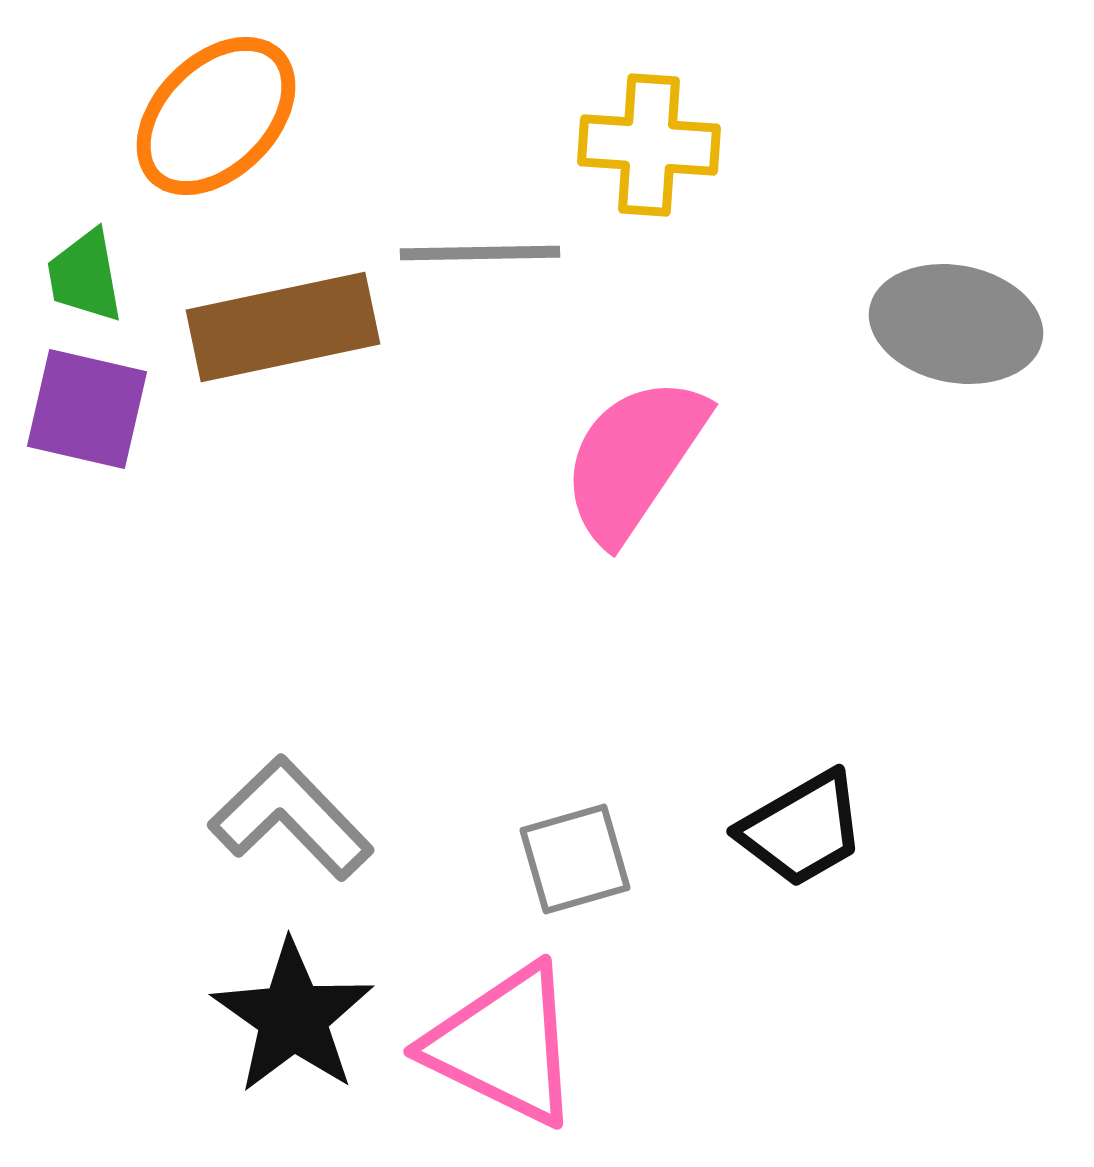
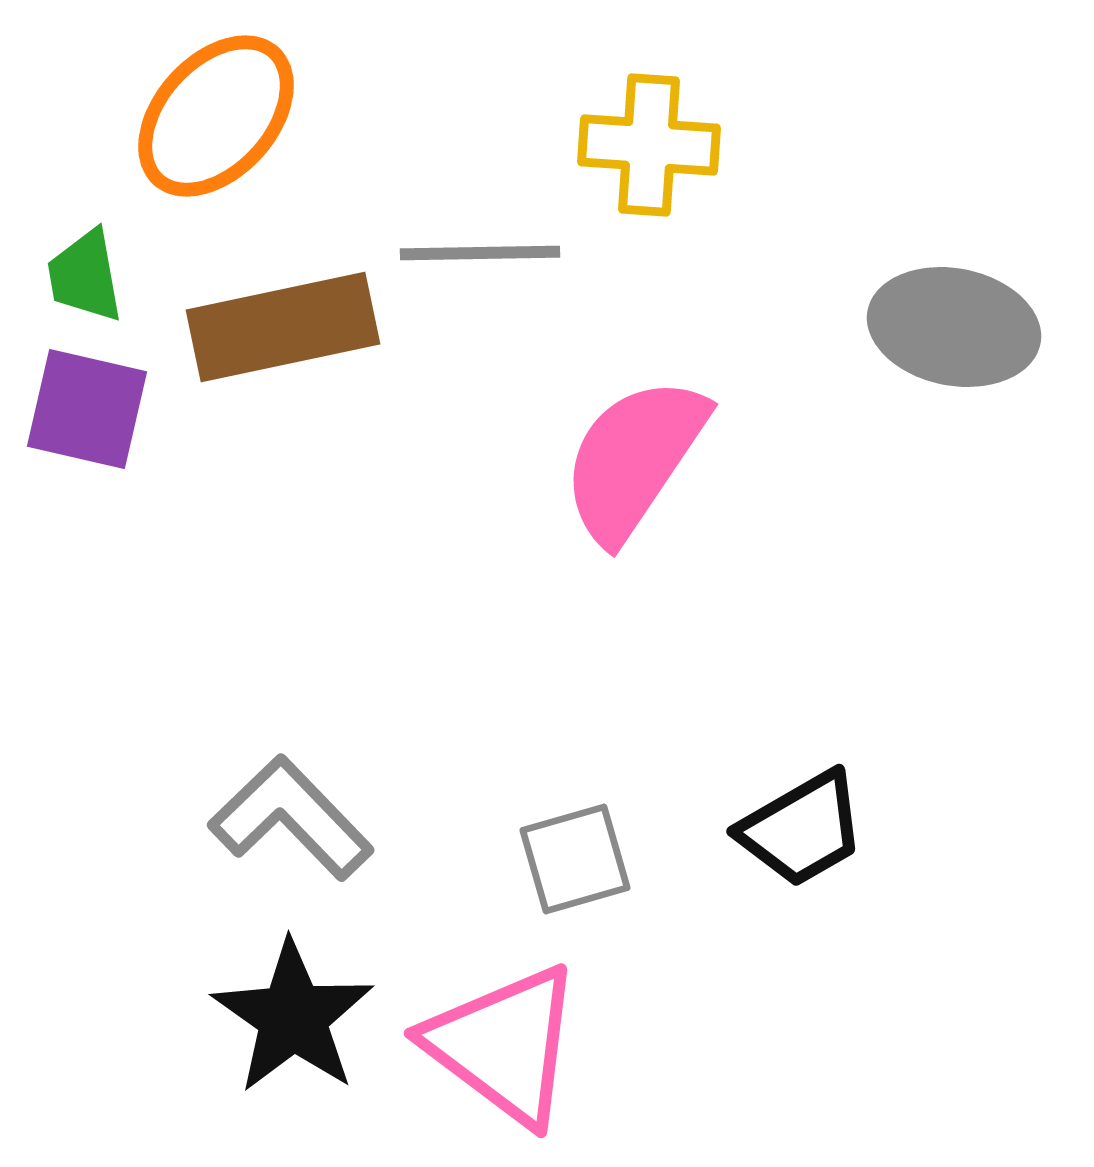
orange ellipse: rotated 3 degrees counterclockwise
gray ellipse: moved 2 px left, 3 px down
pink triangle: rotated 11 degrees clockwise
